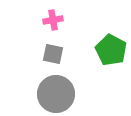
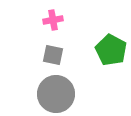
gray square: moved 1 px down
